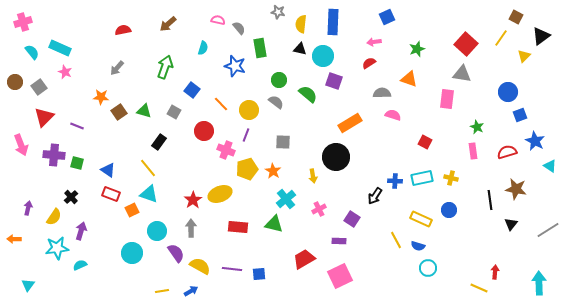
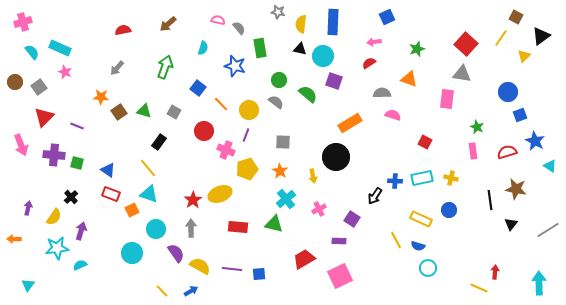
blue square at (192, 90): moved 6 px right, 2 px up
orange star at (273, 171): moved 7 px right
cyan circle at (157, 231): moved 1 px left, 2 px up
yellow line at (162, 291): rotated 56 degrees clockwise
